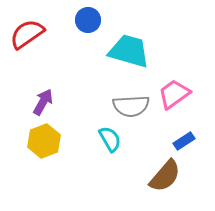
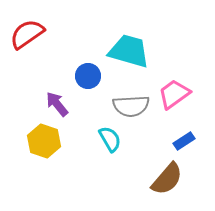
blue circle: moved 56 px down
purple arrow: moved 14 px right, 2 px down; rotated 68 degrees counterclockwise
yellow hexagon: rotated 20 degrees counterclockwise
brown semicircle: moved 2 px right, 3 px down
